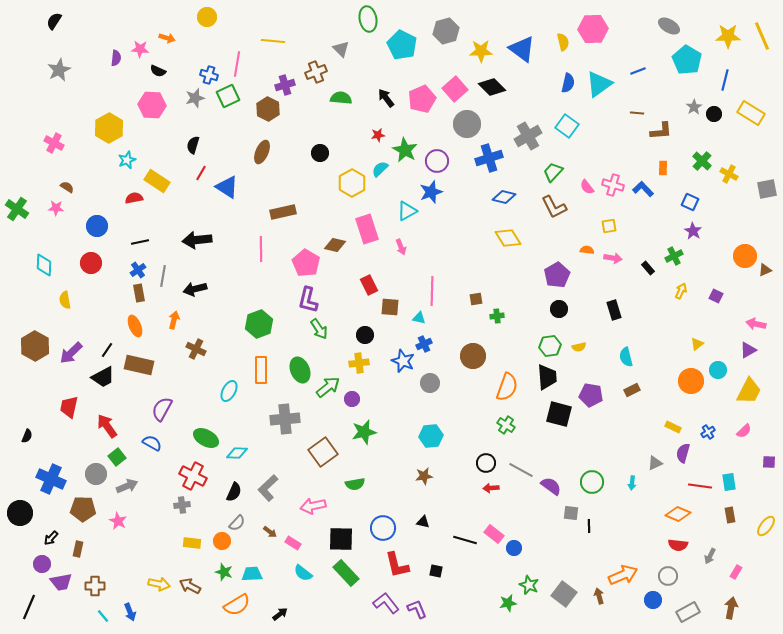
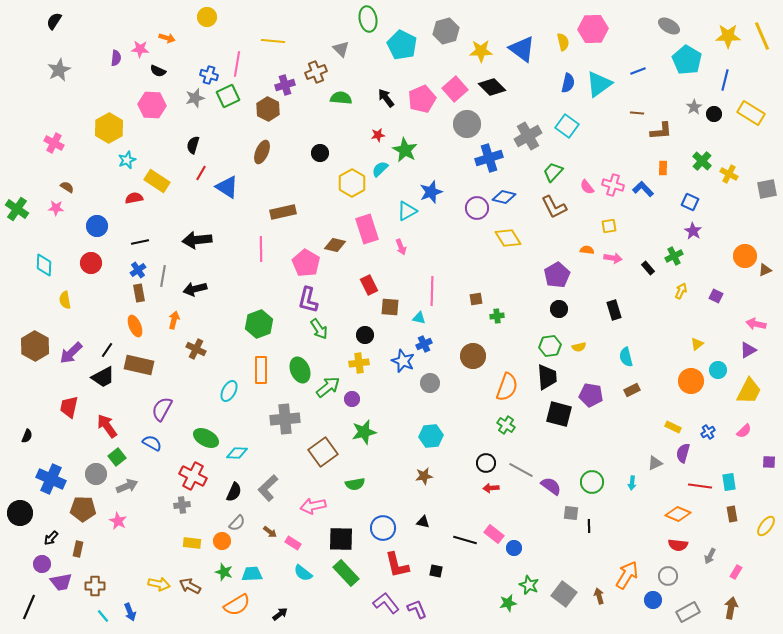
purple circle at (437, 161): moved 40 px right, 47 px down
brown rectangle at (730, 515): moved 2 px right, 1 px up
orange arrow at (623, 575): moved 4 px right; rotated 36 degrees counterclockwise
